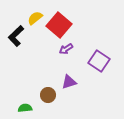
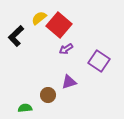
yellow semicircle: moved 4 px right
